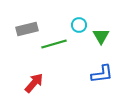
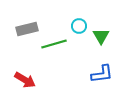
cyan circle: moved 1 px down
red arrow: moved 9 px left, 3 px up; rotated 80 degrees clockwise
